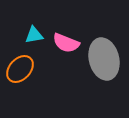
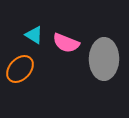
cyan triangle: rotated 42 degrees clockwise
gray ellipse: rotated 15 degrees clockwise
